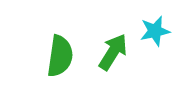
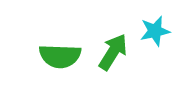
green semicircle: rotated 84 degrees clockwise
